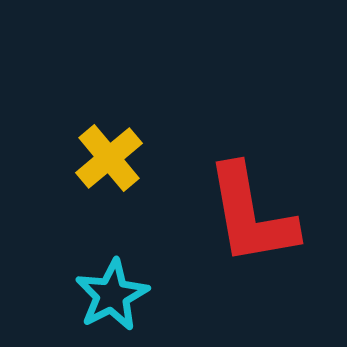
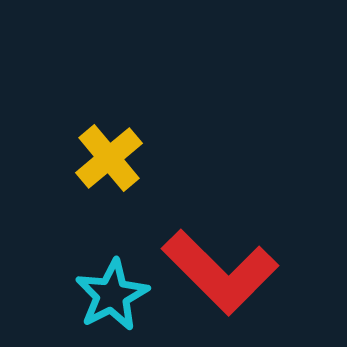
red L-shape: moved 31 px left, 57 px down; rotated 35 degrees counterclockwise
